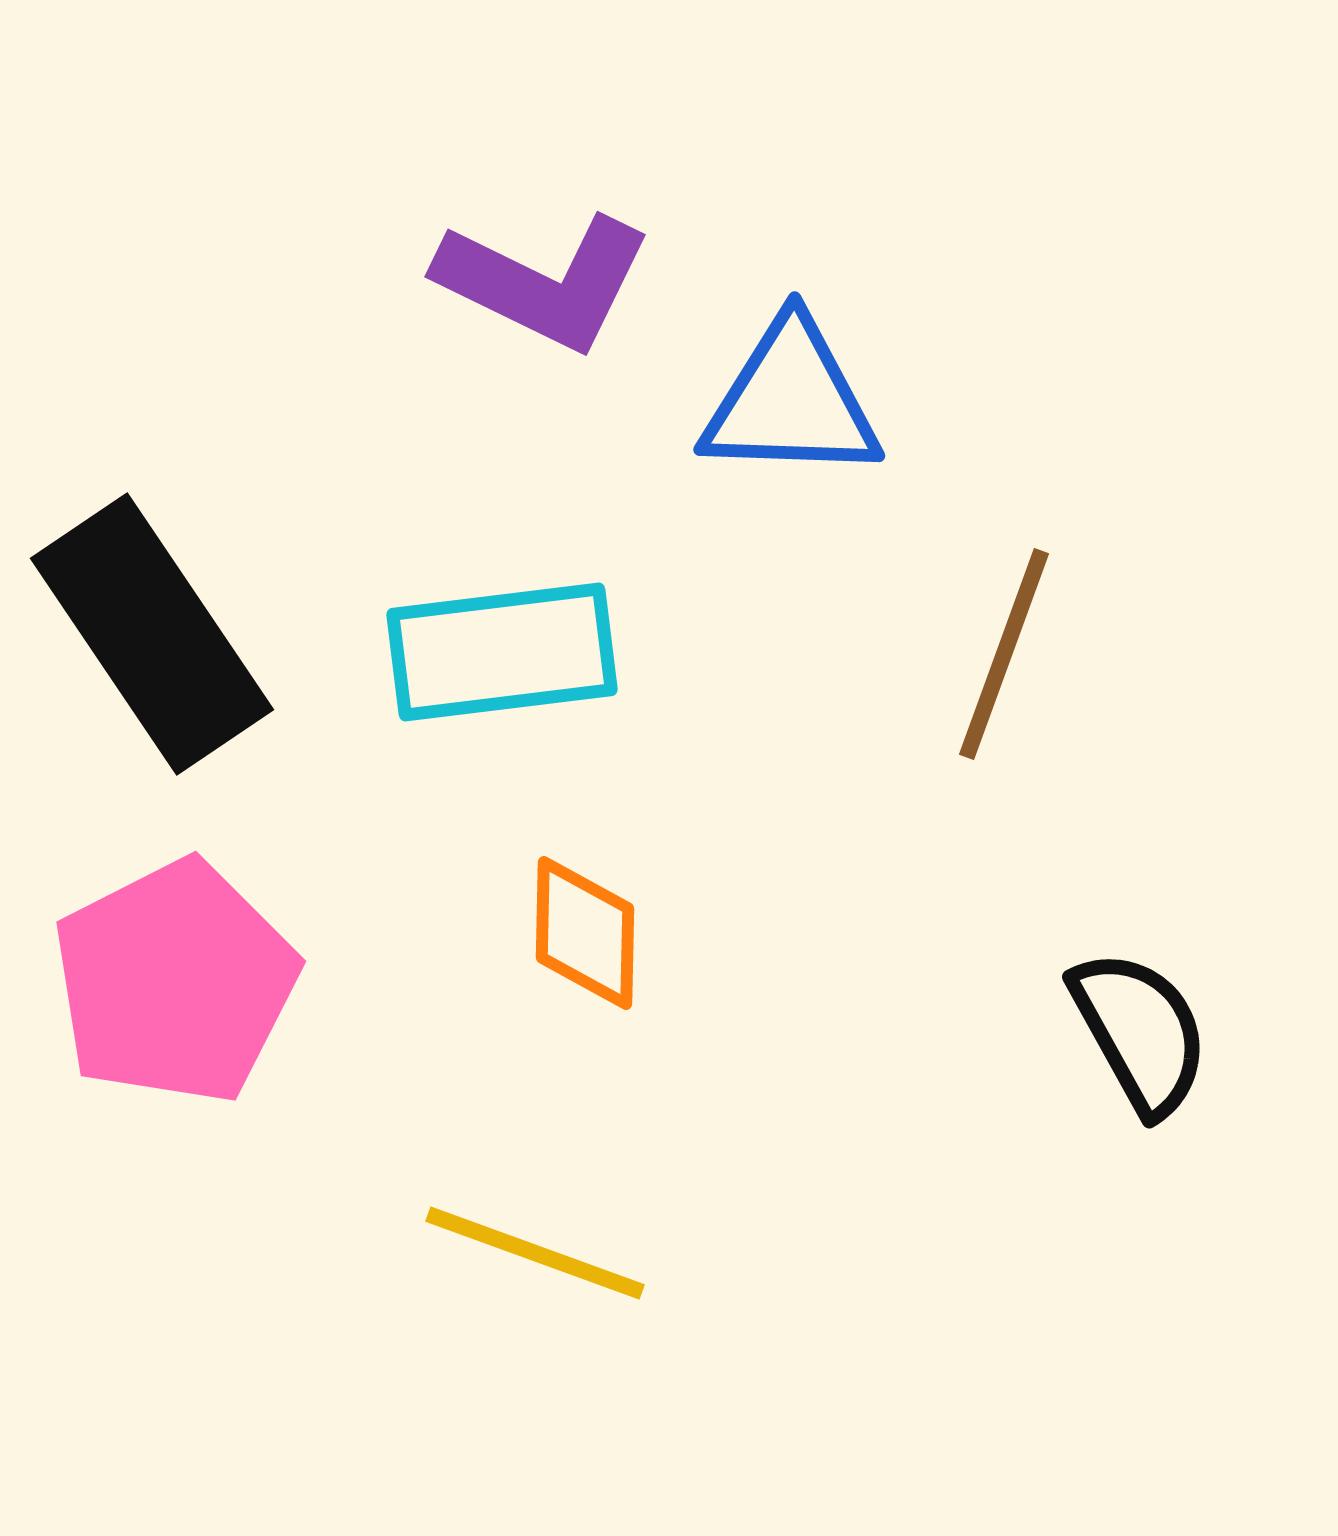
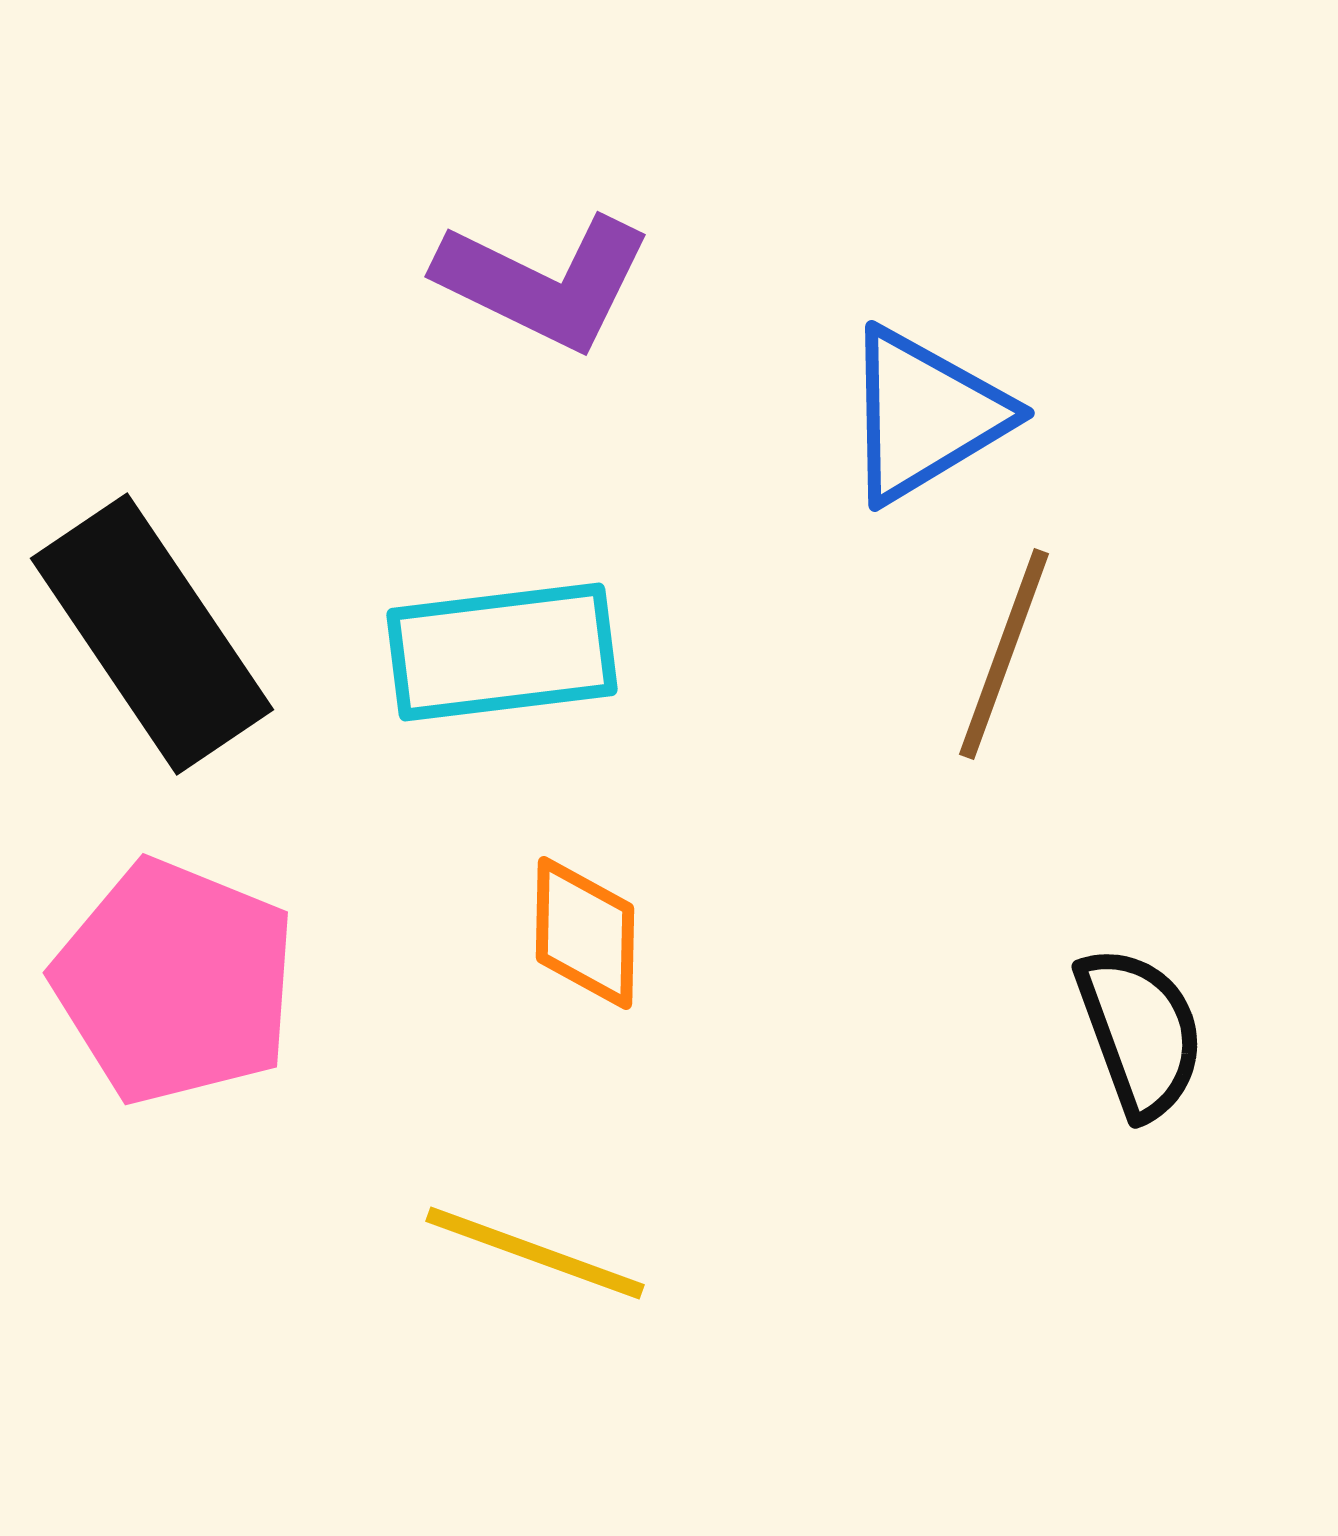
blue triangle: moved 134 px right, 14 px down; rotated 33 degrees counterclockwise
pink pentagon: rotated 23 degrees counterclockwise
black semicircle: rotated 9 degrees clockwise
